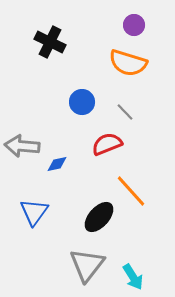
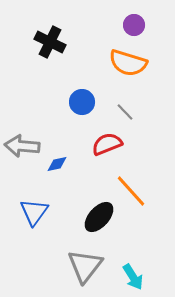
gray triangle: moved 2 px left, 1 px down
